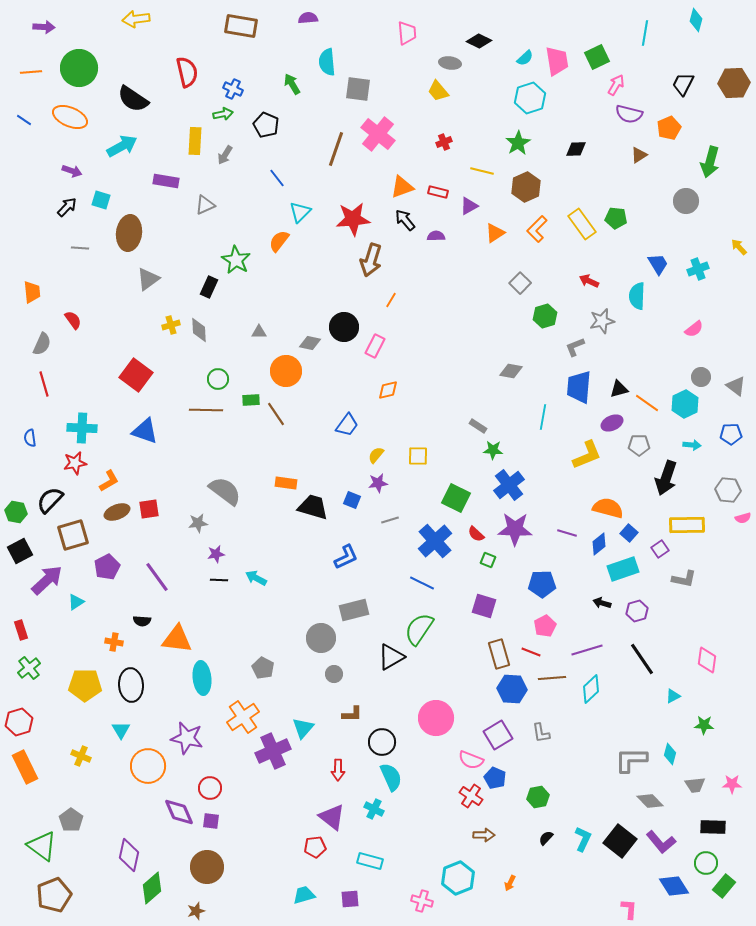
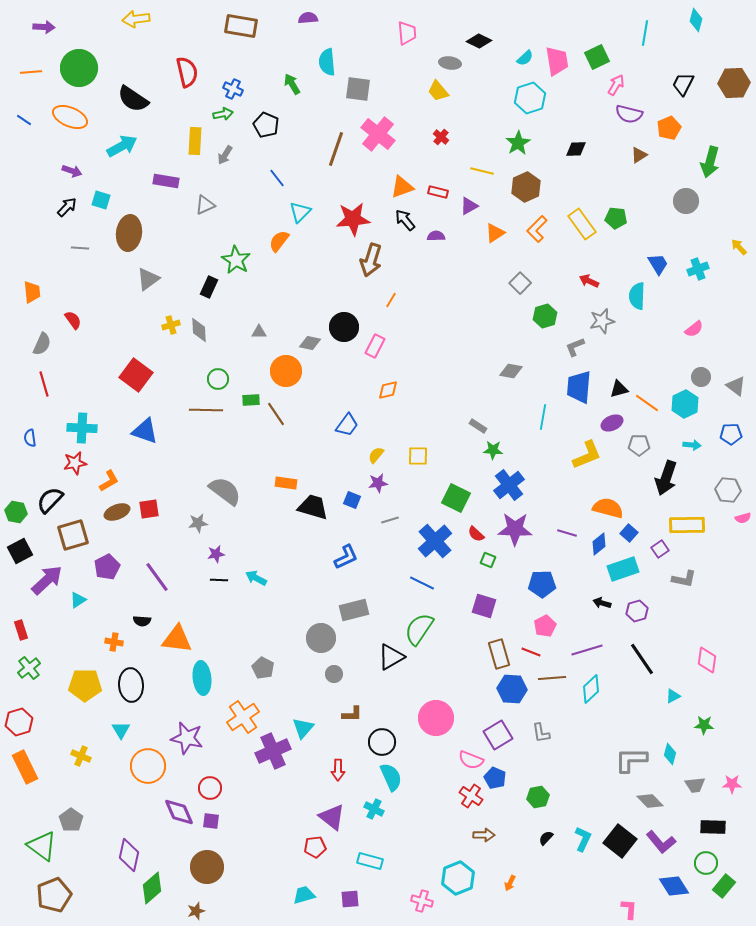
red cross at (444, 142): moved 3 px left, 5 px up; rotated 28 degrees counterclockwise
cyan triangle at (76, 602): moved 2 px right, 2 px up
